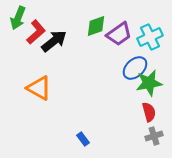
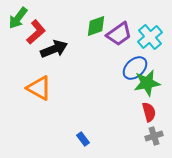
green arrow: rotated 15 degrees clockwise
cyan cross: rotated 15 degrees counterclockwise
black arrow: moved 8 px down; rotated 16 degrees clockwise
green star: moved 2 px left
